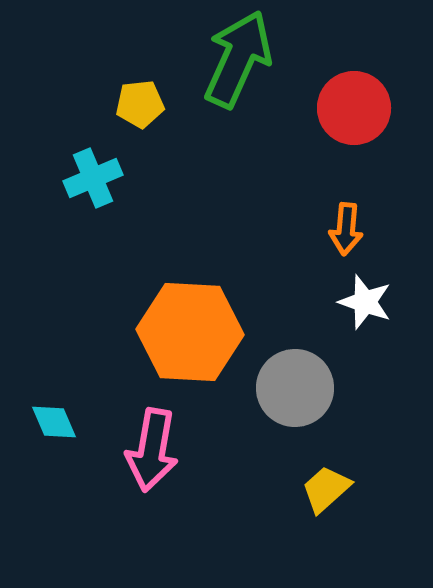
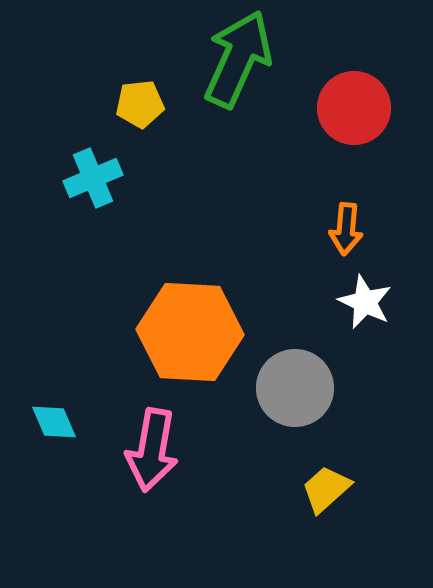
white star: rotated 6 degrees clockwise
